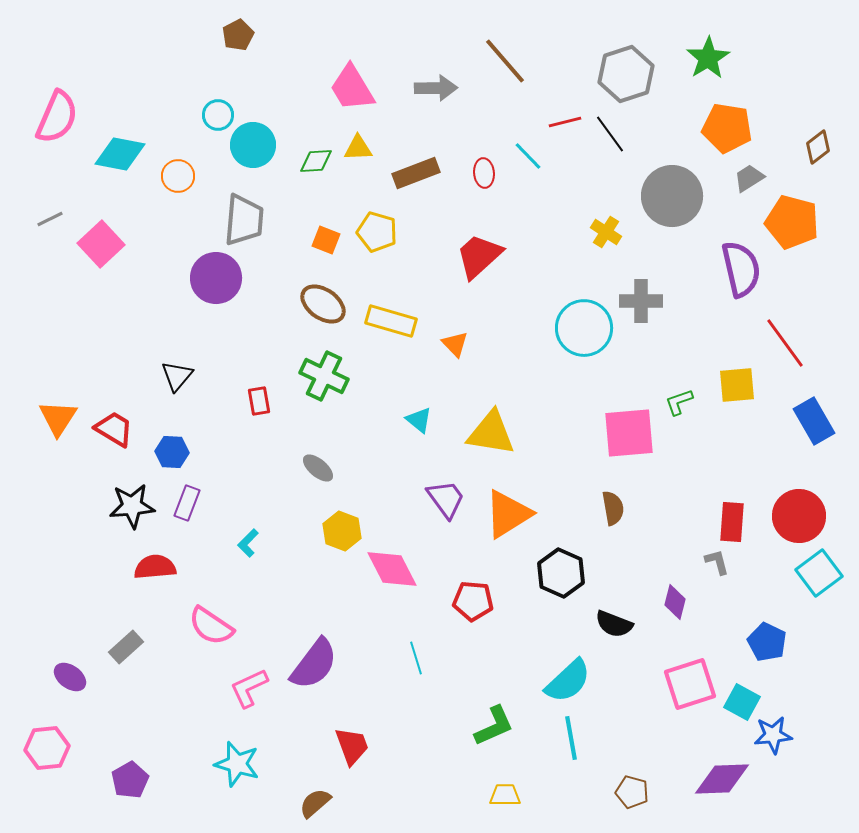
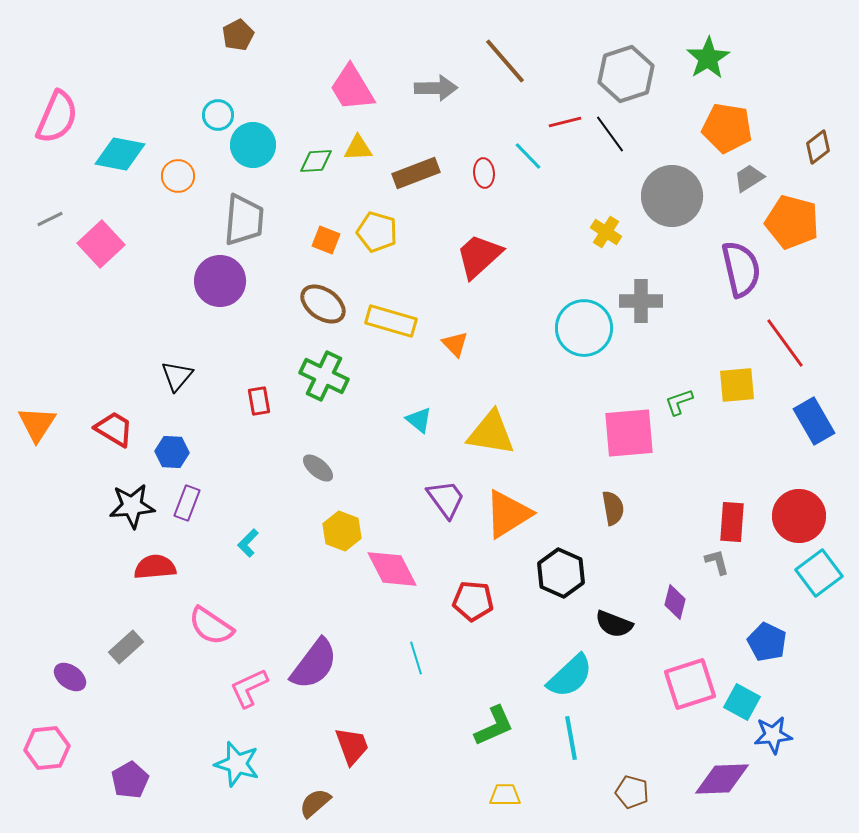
purple circle at (216, 278): moved 4 px right, 3 px down
orange triangle at (58, 418): moved 21 px left, 6 px down
cyan semicircle at (568, 681): moved 2 px right, 5 px up
